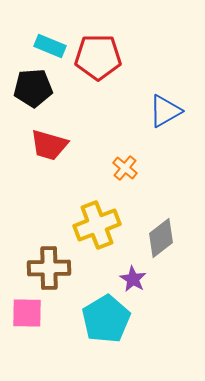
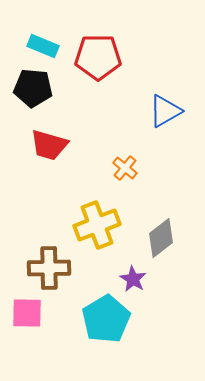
cyan rectangle: moved 7 px left
black pentagon: rotated 9 degrees clockwise
